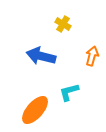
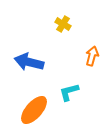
blue arrow: moved 12 px left, 6 px down
orange ellipse: moved 1 px left
